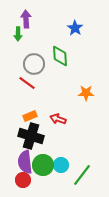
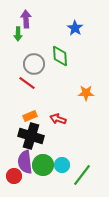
cyan circle: moved 1 px right
red circle: moved 9 px left, 4 px up
